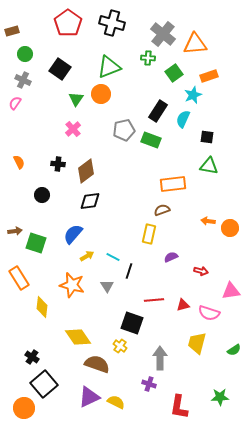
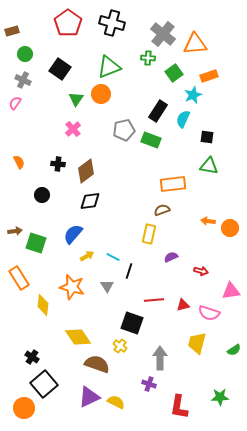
orange star at (72, 285): moved 2 px down
yellow diamond at (42, 307): moved 1 px right, 2 px up
